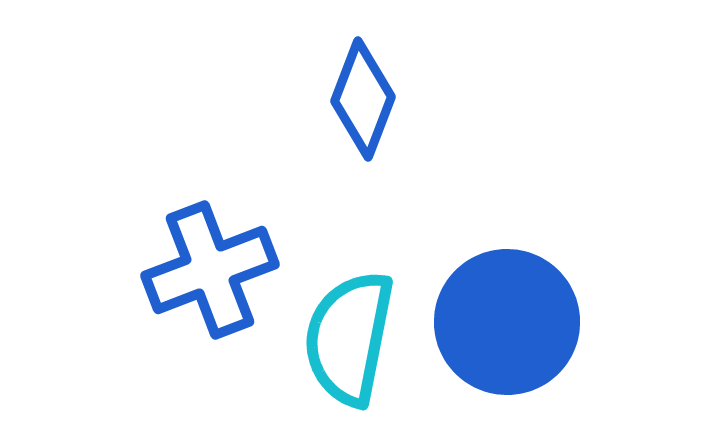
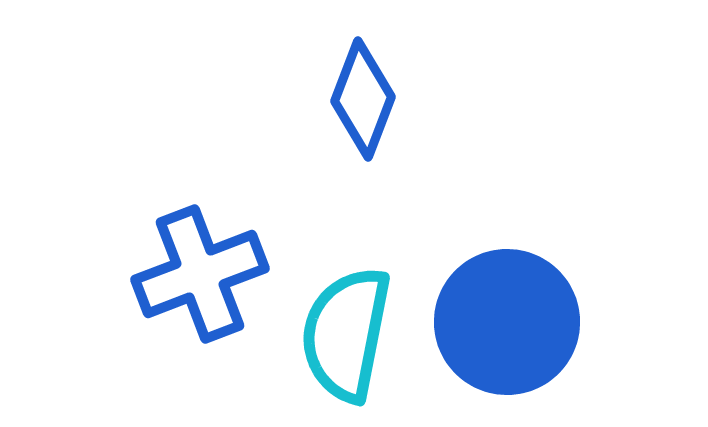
blue cross: moved 10 px left, 4 px down
cyan semicircle: moved 3 px left, 4 px up
